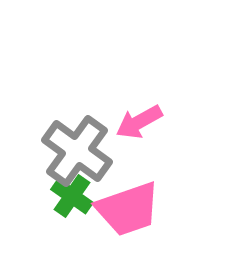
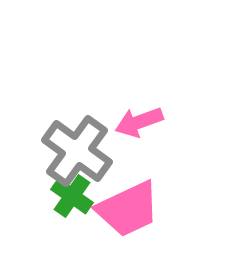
pink arrow: rotated 9 degrees clockwise
pink trapezoid: rotated 6 degrees counterclockwise
